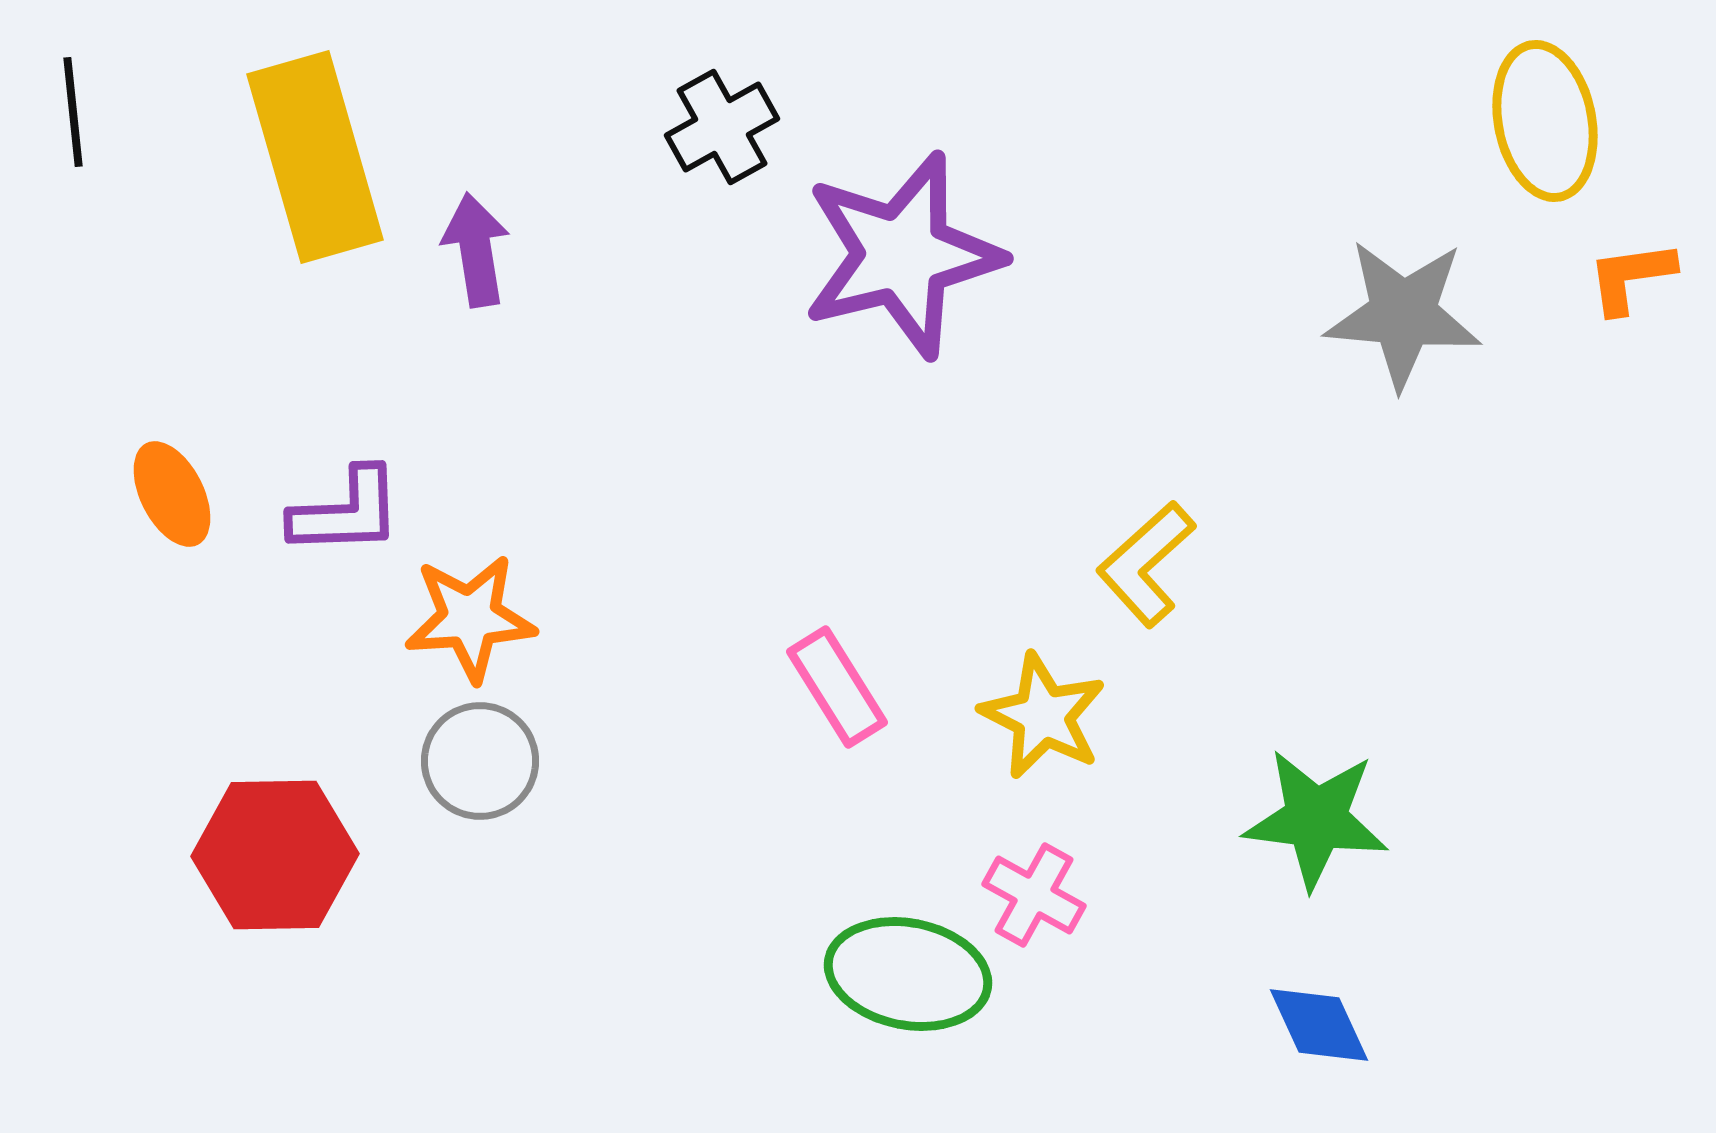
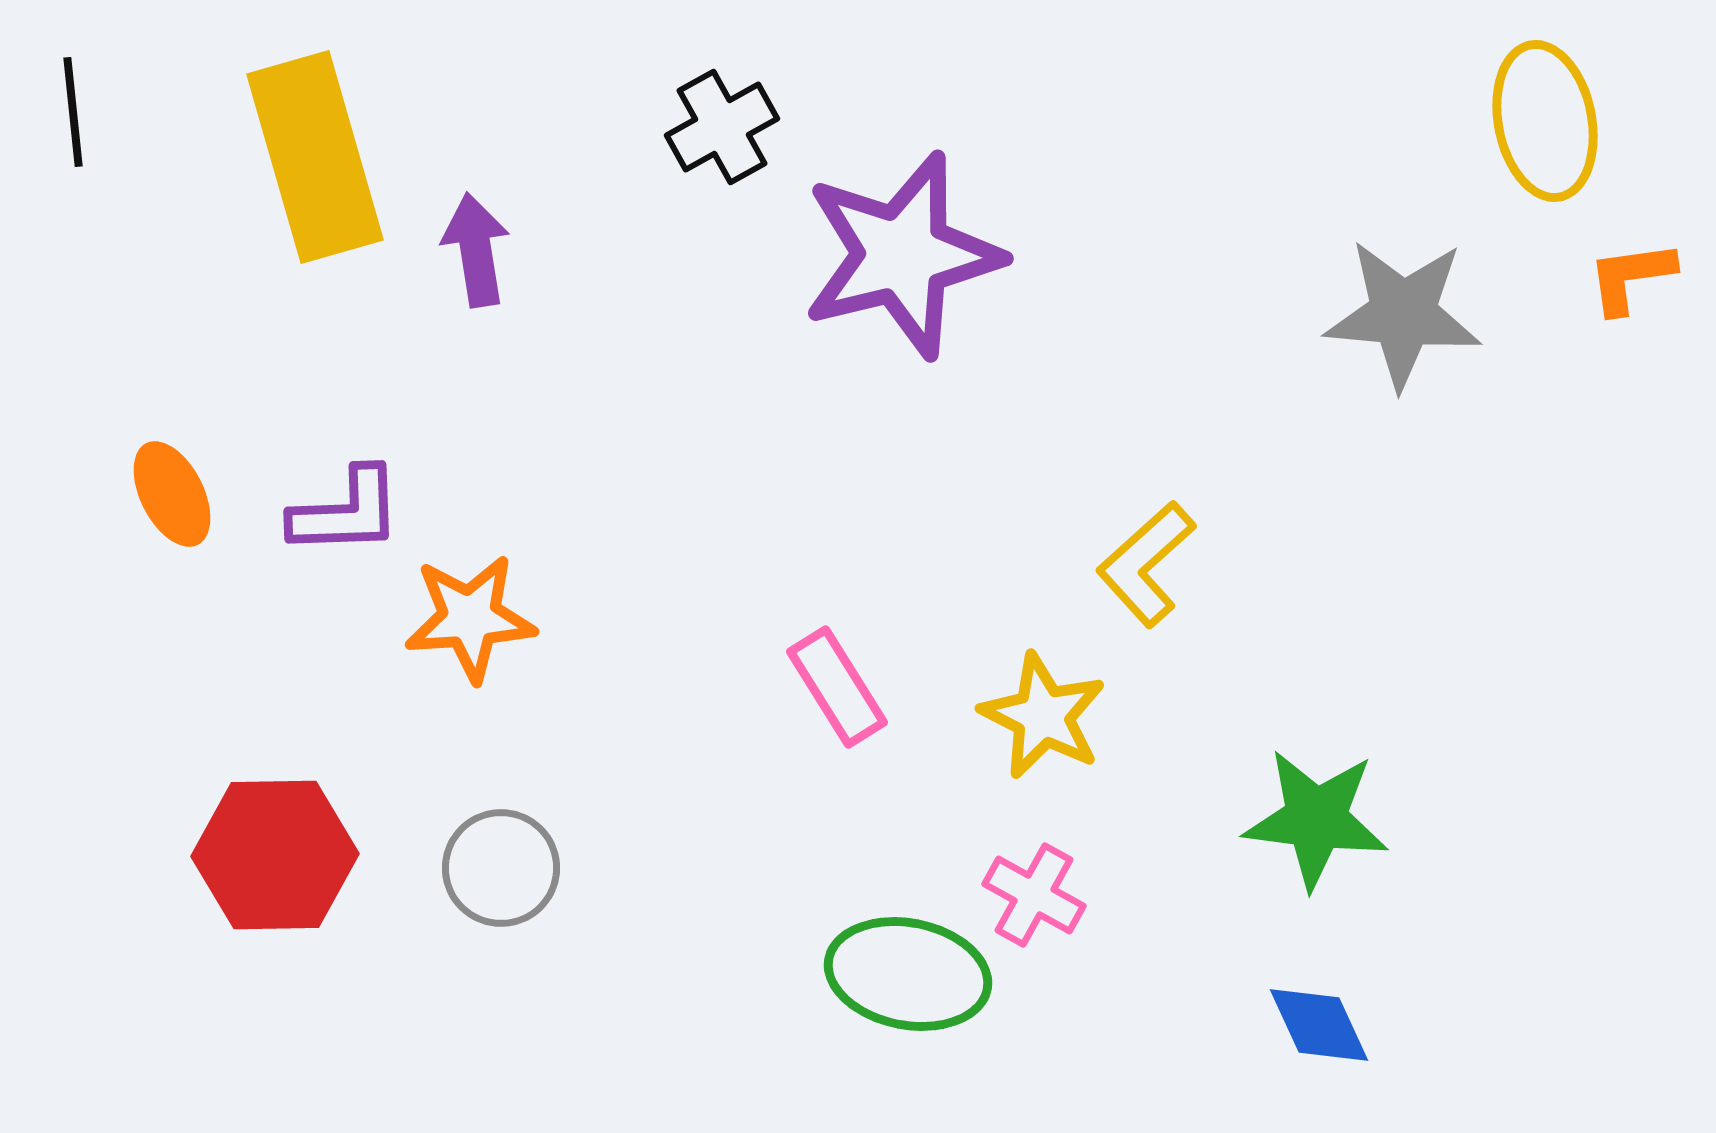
gray circle: moved 21 px right, 107 px down
